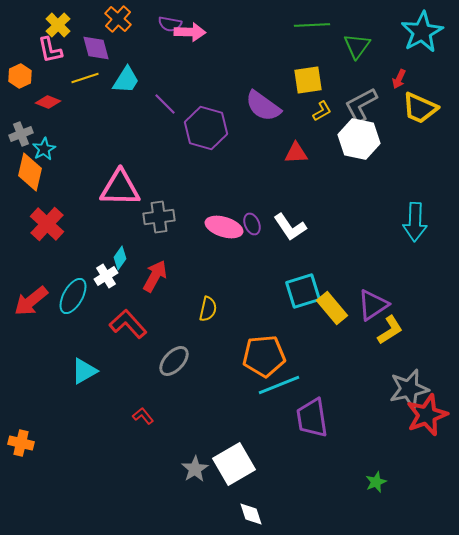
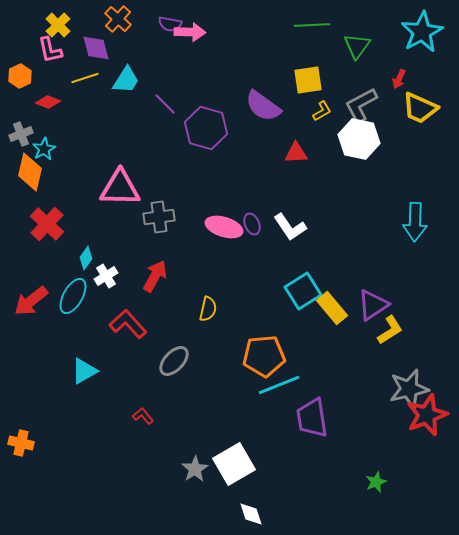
cyan diamond at (120, 258): moved 34 px left
cyan square at (303, 291): rotated 15 degrees counterclockwise
